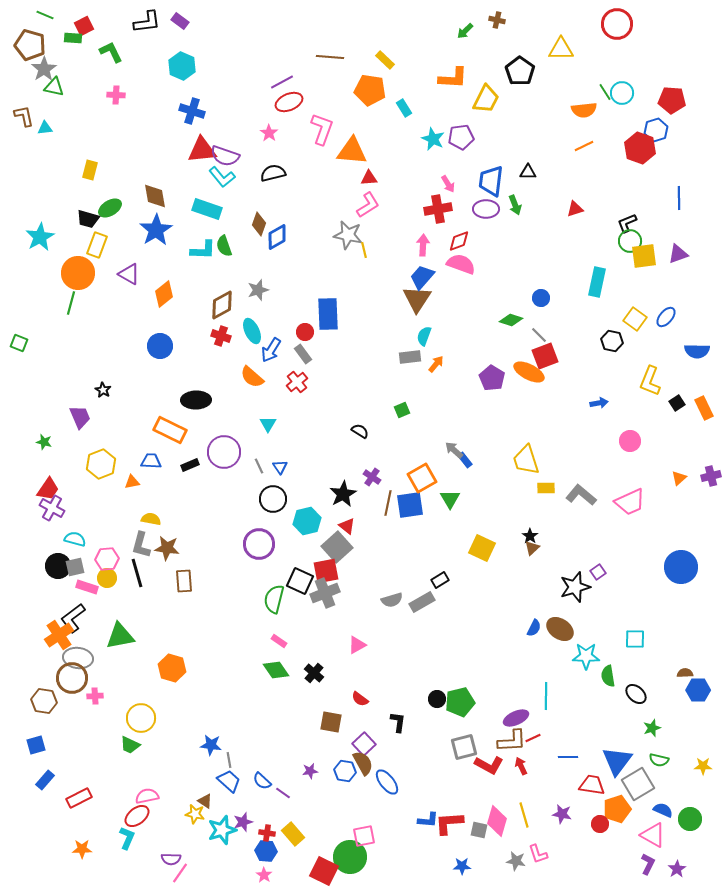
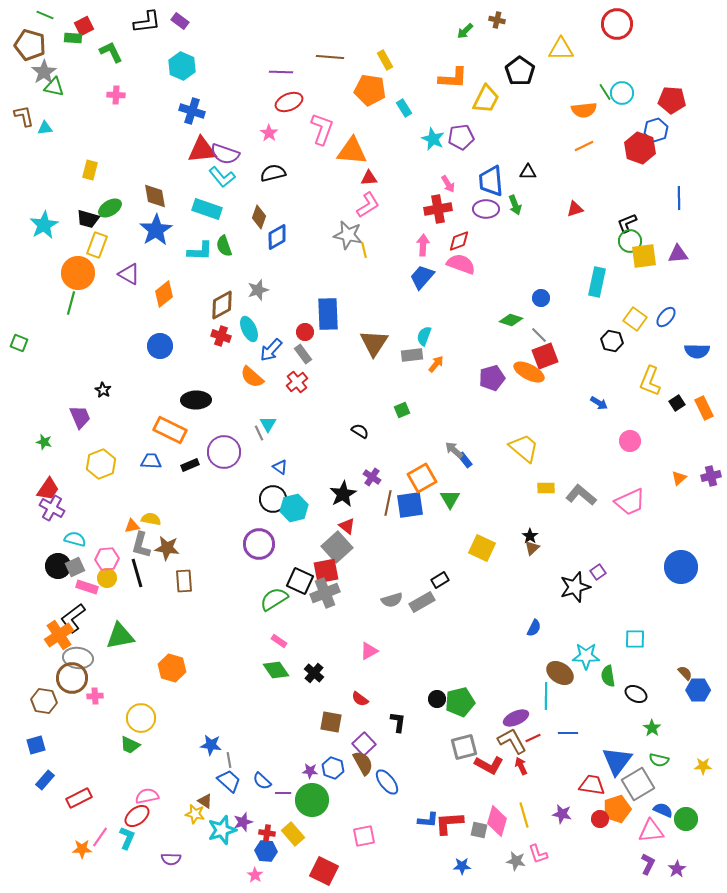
yellow rectangle at (385, 60): rotated 18 degrees clockwise
gray star at (44, 69): moved 3 px down
purple line at (282, 82): moved 1 px left, 10 px up; rotated 30 degrees clockwise
purple semicircle at (225, 156): moved 2 px up
blue trapezoid at (491, 181): rotated 12 degrees counterclockwise
brown diamond at (259, 224): moved 7 px up
cyan star at (40, 237): moved 4 px right, 12 px up
cyan L-shape at (203, 250): moved 3 px left, 1 px down
purple triangle at (678, 254): rotated 15 degrees clockwise
brown triangle at (417, 299): moved 43 px left, 44 px down
cyan ellipse at (252, 331): moved 3 px left, 2 px up
blue arrow at (271, 350): rotated 10 degrees clockwise
gray rectangle at (410, 357): moved 2 px right, 2 px up
purple pentagon at (492, 378): rotated 25 degrees clockwise
blue arrow at (599, 403): rotated 42 degrees clockwise
yellow trapezoid at (526, 460): moved 2 px left, 12 px up; rotated 148 degrees clockwise
gray line at (259, 466): moved 33 px up
blue triangle at (280, 467): rotated 21 degrees counterclockwise
orange triangle at (132, 482): moved 44 px down
cyan hexagon at (307, 521): moved 13 px left, 13 px up
gray square at (75, 567): rotated 12 degrees counterclockwise
green semicircle at (274, 599): rotated 44 degrees clockwise
brown ellipse at (560, 629): moved 44 px down
pink triangle at (357, 645): moved 12 px right, 6 px down
brown semicircle at (685, 673): rotated 49 degrees clockwise
black ellipse at (636, 694): rotated 15 degrees counterclockwise
green star at (652, 728): rotated 18 degrees counterclockwise
brown L-shape at (512, 741): rotated 116 degrees counterclockwise
blue line at (568, 757): moved 24 px up
purple star at (310, 771): rotated 14 degrees clockwise
blue hexagon at (345, 771): moved 12 px left, 3 px up; rotated 10 degrees clockwise
purple line at (283, 793): rotated 35 degrees counterclockwise
green circle at (690, 819): moved 4 px left
red circle at (600, 824): moved 5 px up
pink triangle at (653, 835): moved 2 px left, 4 px up; rotated 36 degrees counterclockwise
green circle at (350, 857): moved 38 px left, 57 px up
pink line at (180, 873): moved 80 px left, 36 px up
pink star at (264, 875): moved 9 px left
